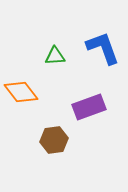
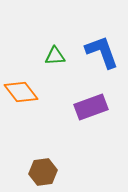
blue L-shape: moved 1 px left, 4 px down
purple rectangle: moved 2 px right
brown hexagon: moved 11 px left, 32 px down
